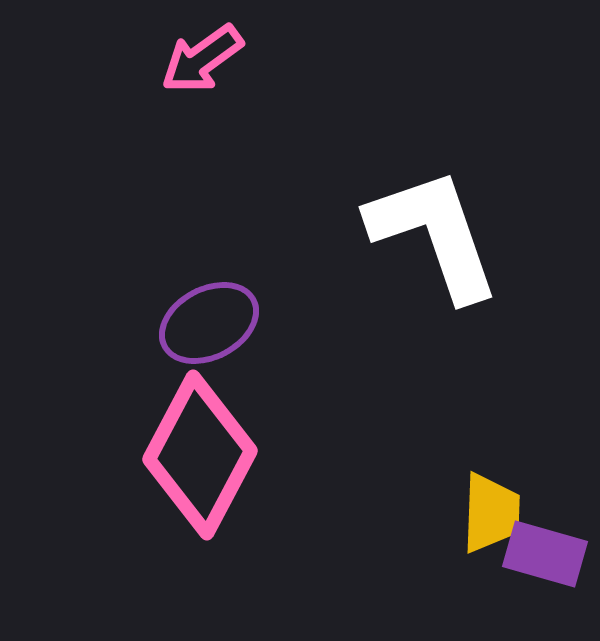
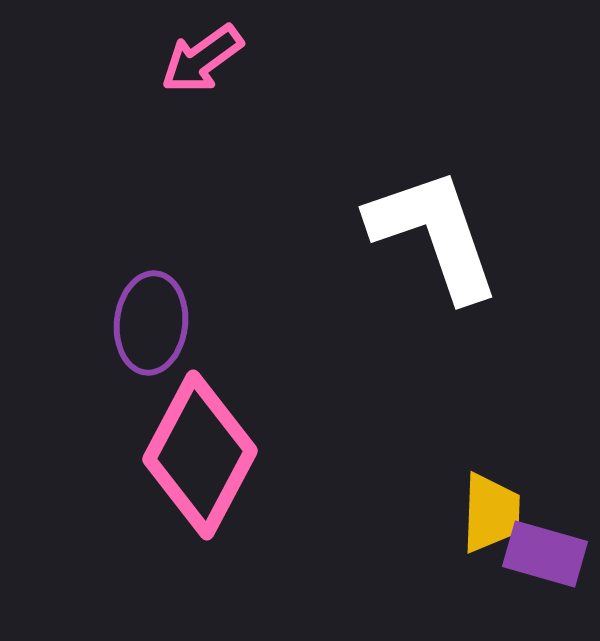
purple ellipse: moved 58 px left; rotated 56 degrees counterclockwise
